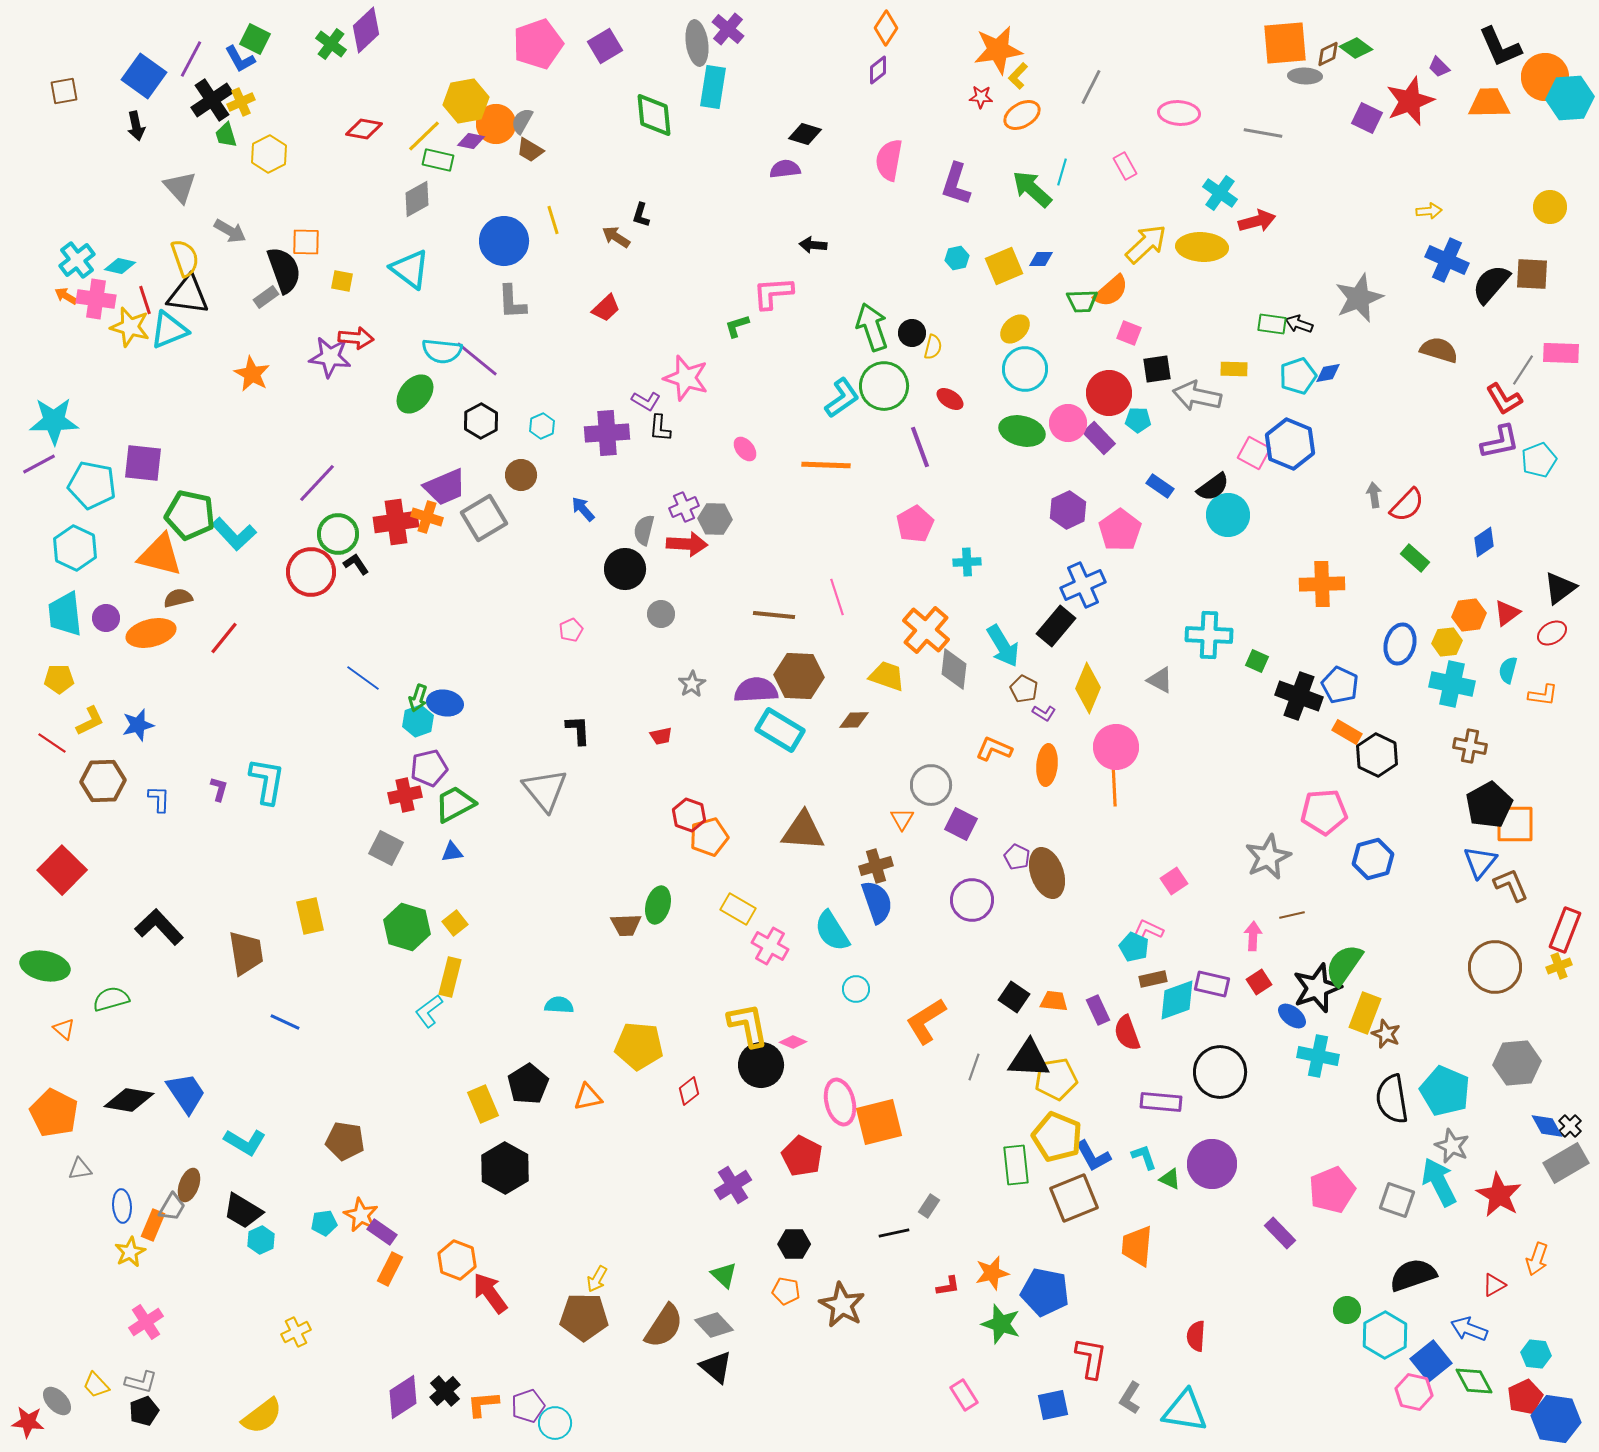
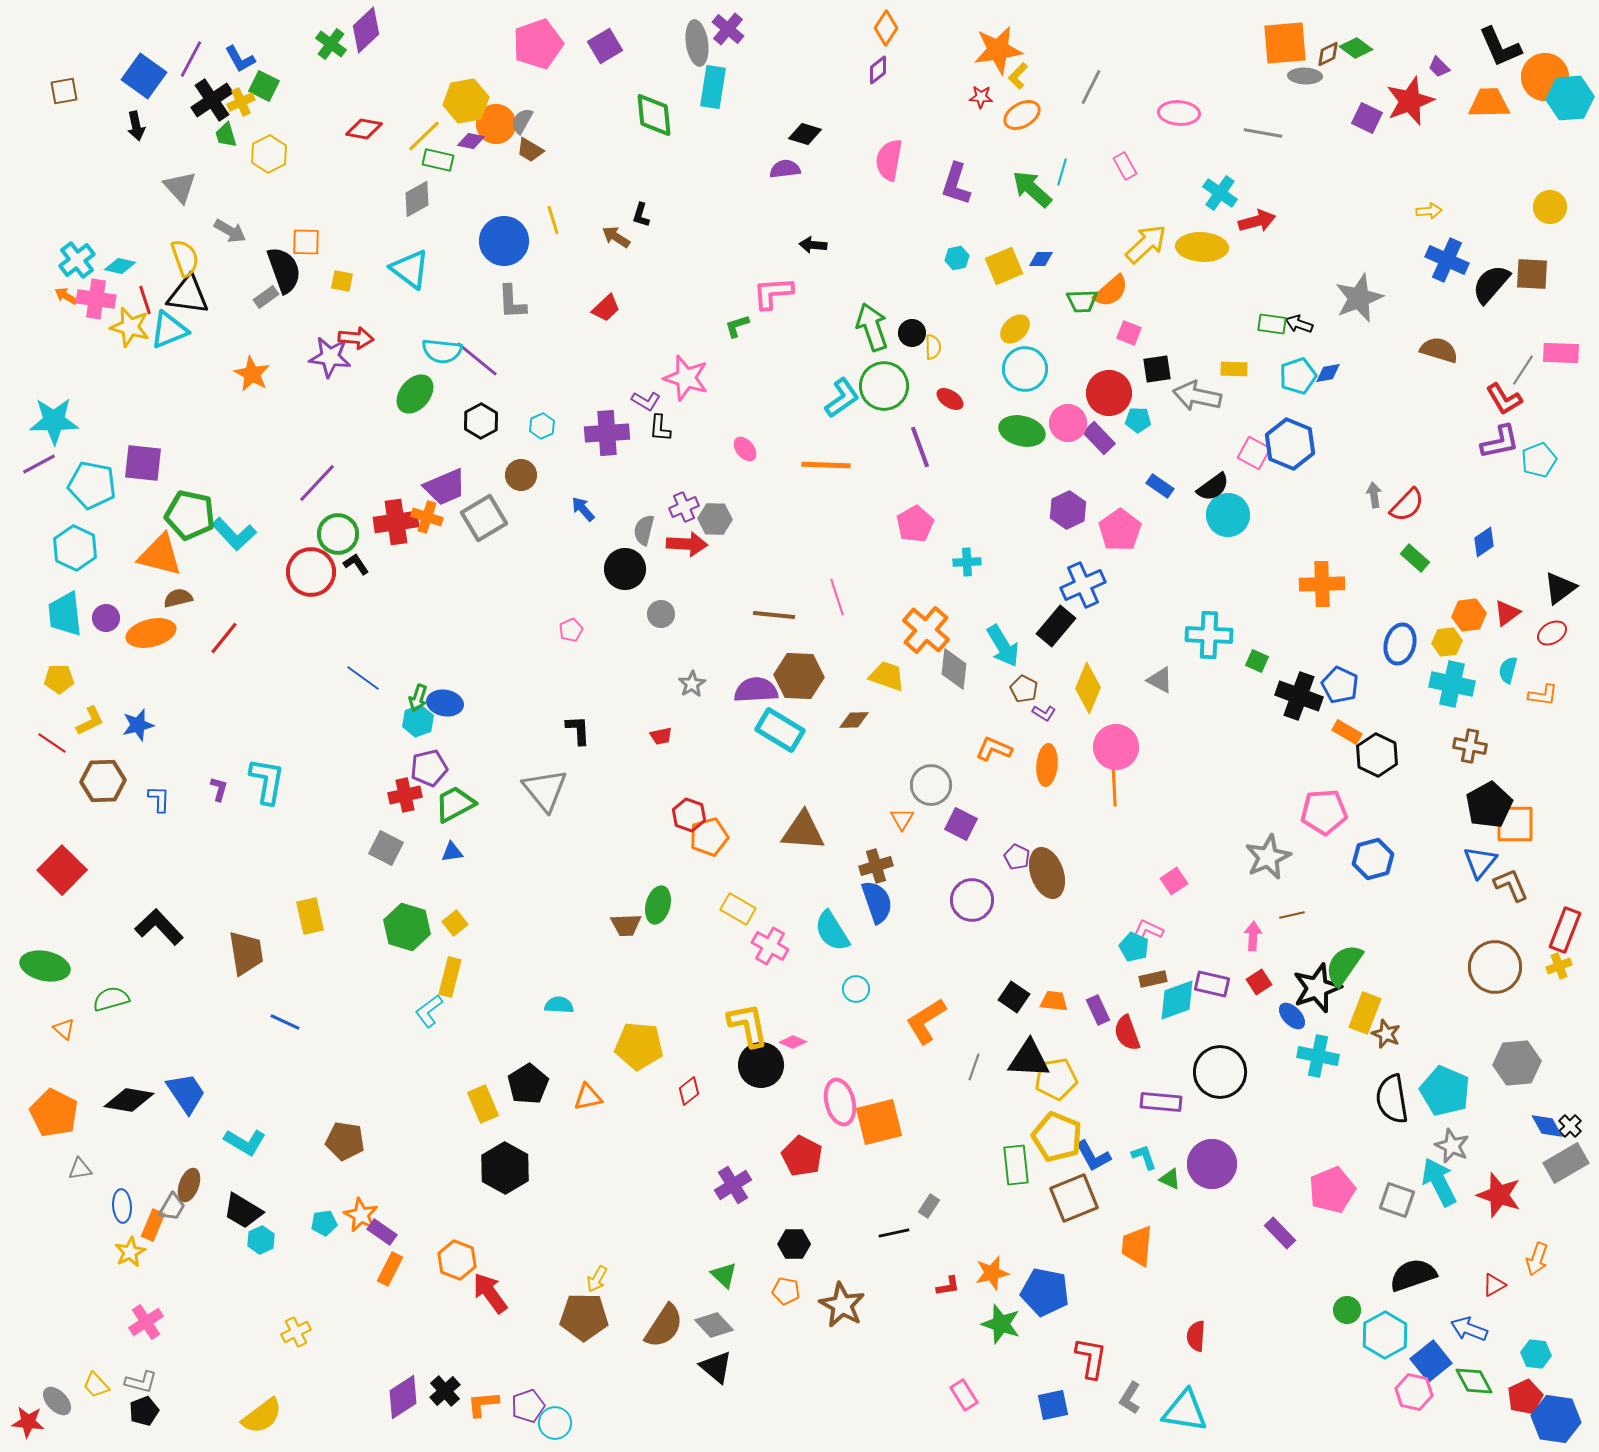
green square at (255, 39): moved 9 px right, 47 px down
yellow semicircle at (933, 347): rotated 15 degrees counterclockwise
blue ellipse at (1292, 1016): rotated 8 degrees clockwise
red star at (1499, 1195): rotated 12 degrees counterclockwise
